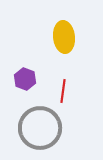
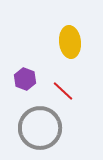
yellow ellipse: moved 6 px right, 5 px down
red line: rotated 55 degrees counterclockwise
